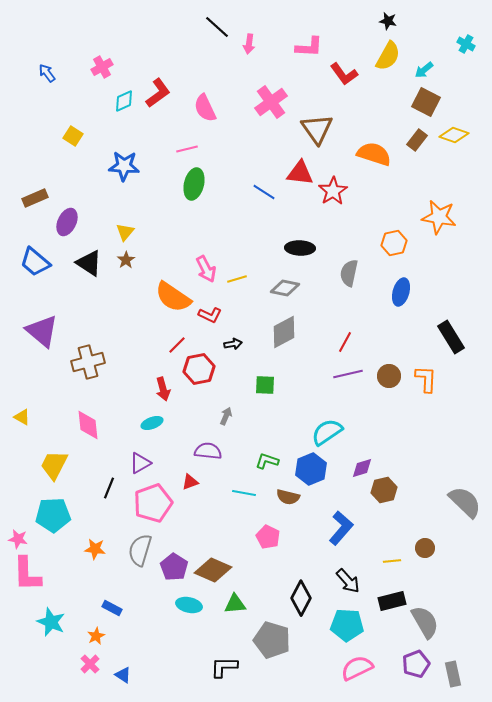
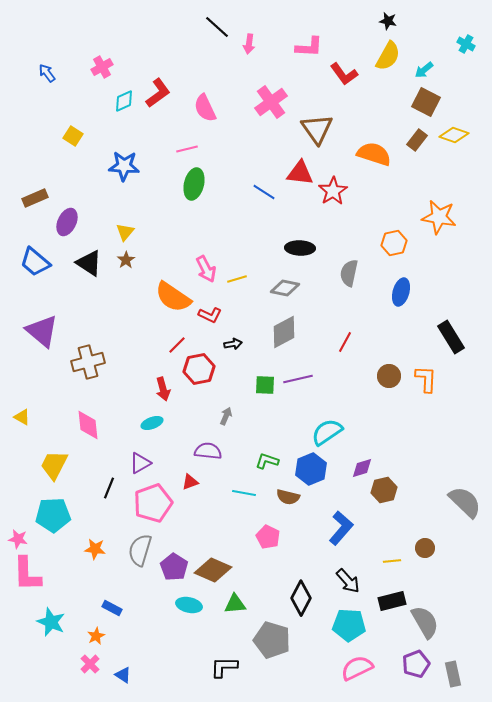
purple line at (348, 374): moved 50 px left, 5 px down
cyan pentagon at (347, 625): moved 2 px right
